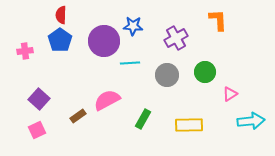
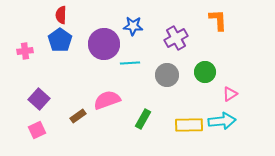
purple circle: moved 3 px down
pink semicircle: rotated 8 degrees clockwise
cyan arrow: moved 29 px left
